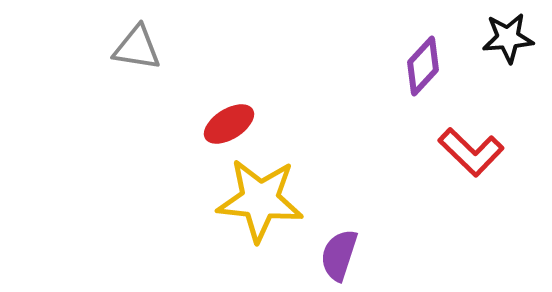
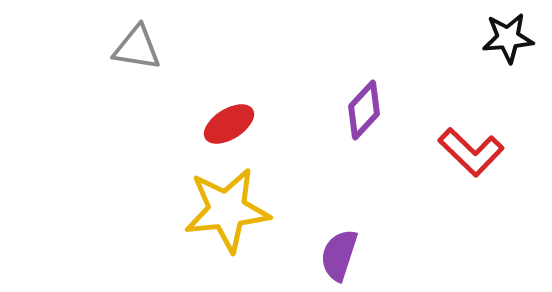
purple diamond: moved 59 px left, 44 px down
yellow star: moved 33 px left, 10 px down; rotated 12 degrees counterclockwise
